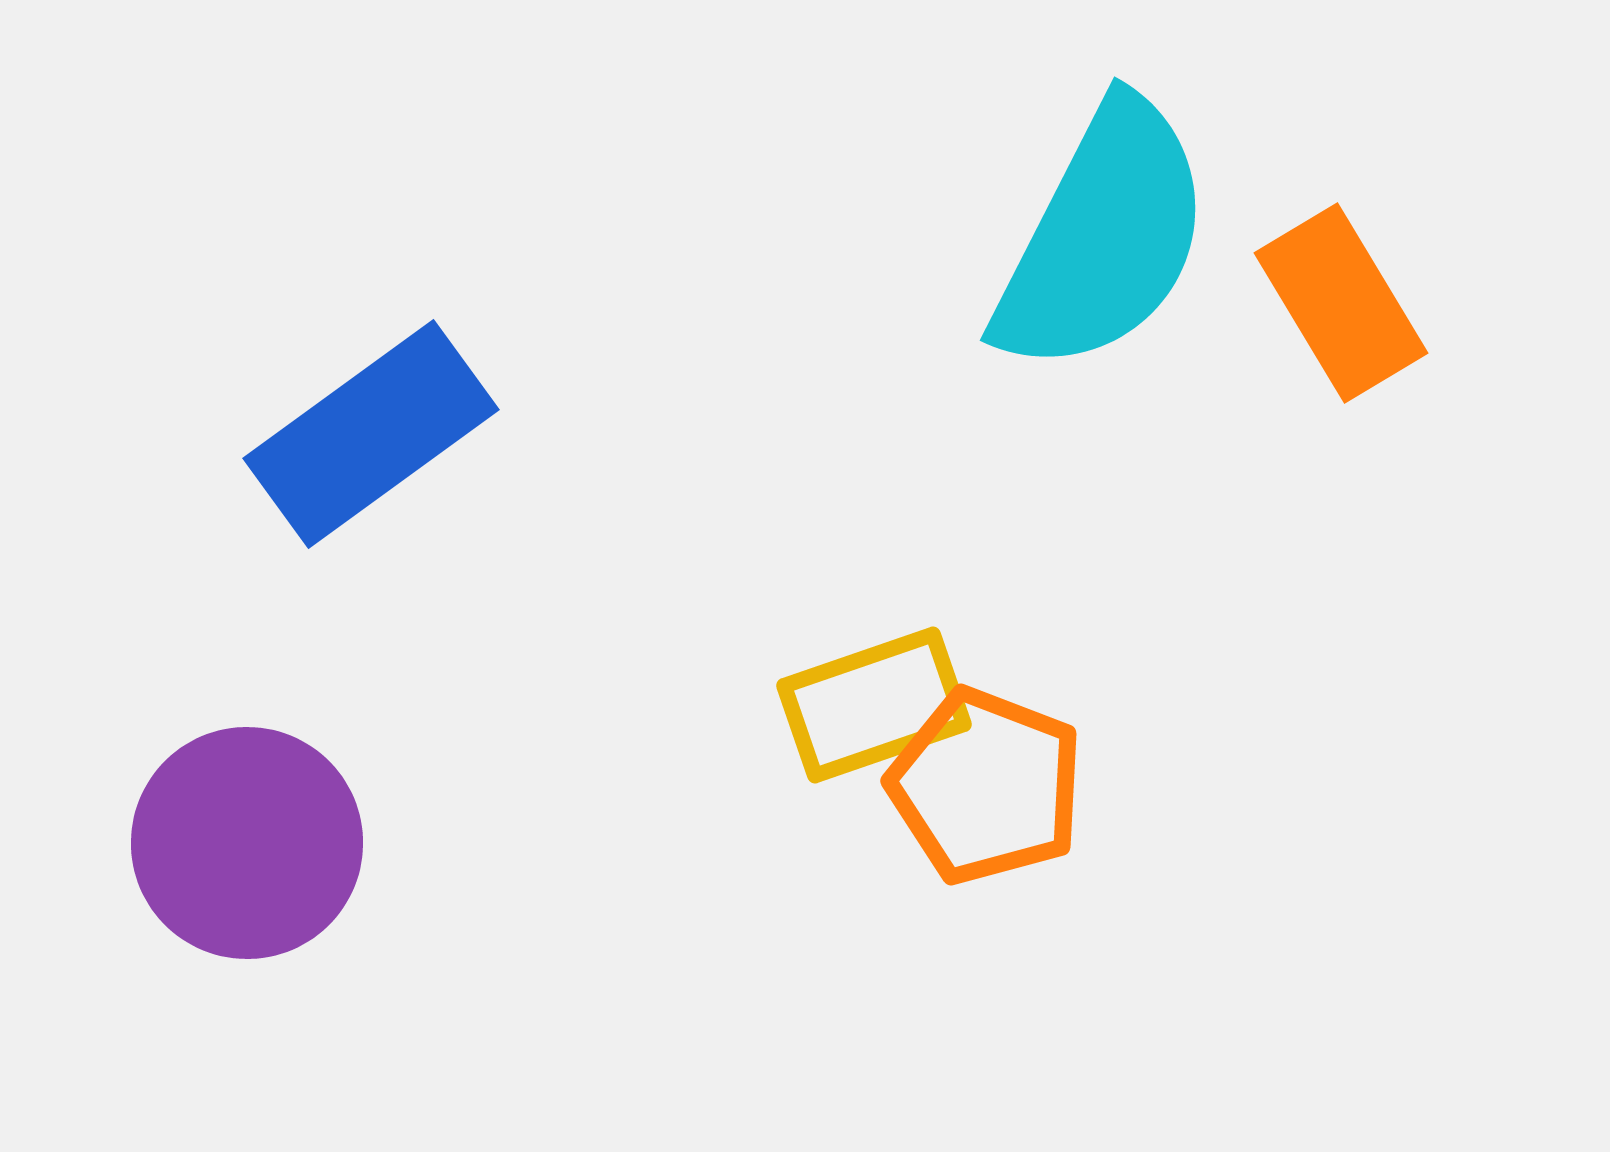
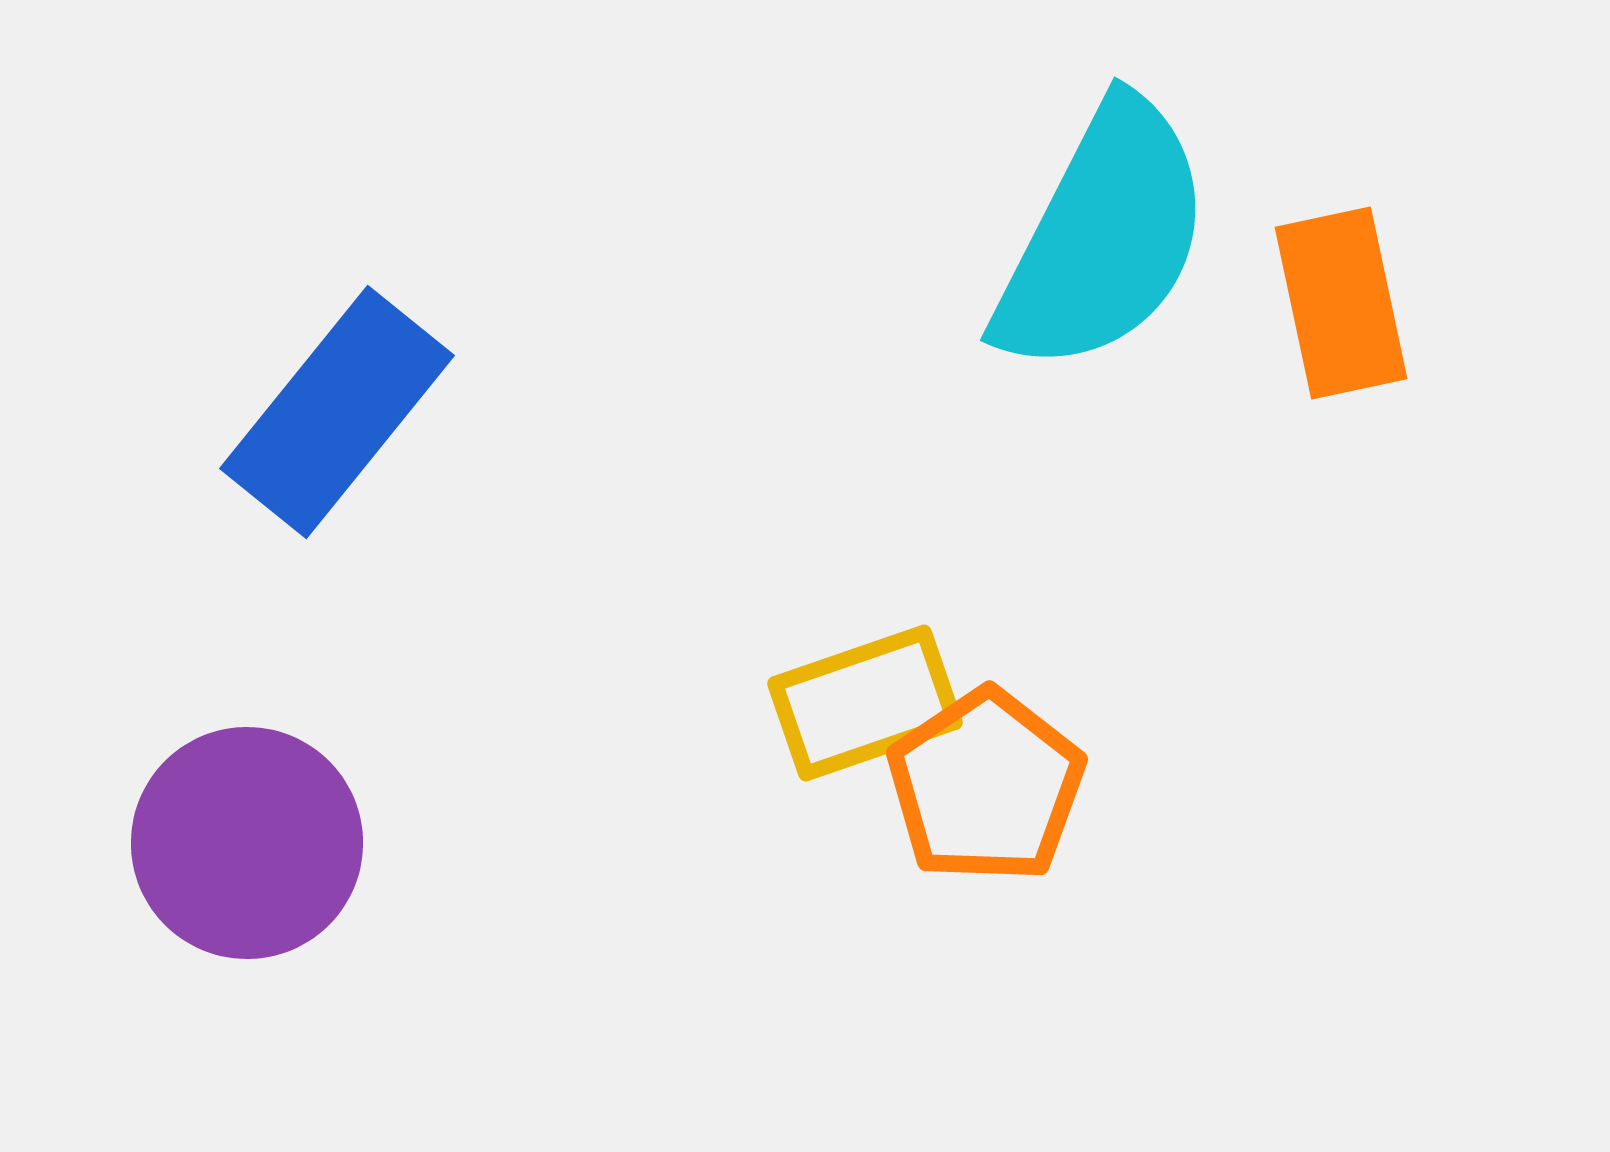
orange rectangle: rotated 19 degrees clockwise
blue rectangle: moved 34 px left, 22 px up; rotated 15 degrees counterclockwise
yellow rectangle: moved 9 px left, 2 px up
orange pentagon: rotated 17 degrees clockwise
